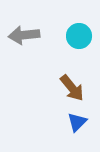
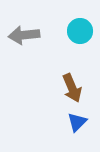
cyan circle: moved 1 px right, 5 px up
brown arrow: rotated 16 degrees clockwise
